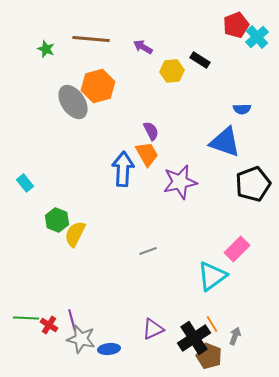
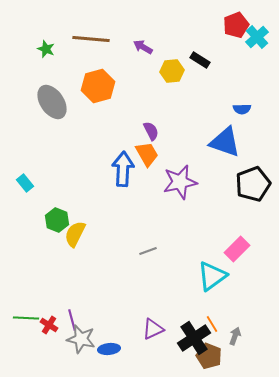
gray ellipse: moved 21 px left
